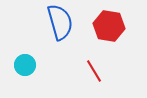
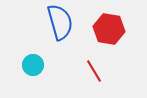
red hexagon: moved 3 px down
cyan circle: moved 8 px right
